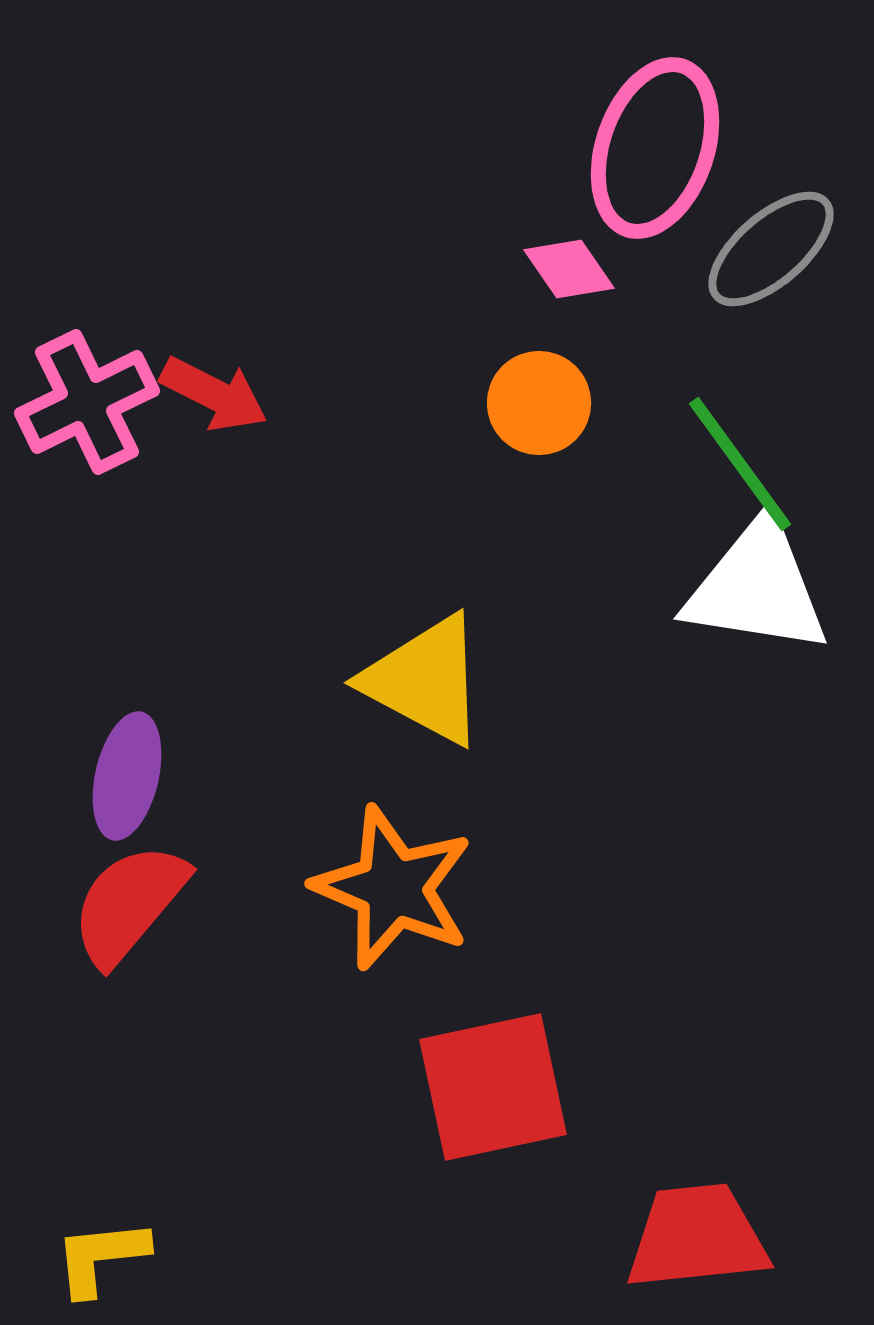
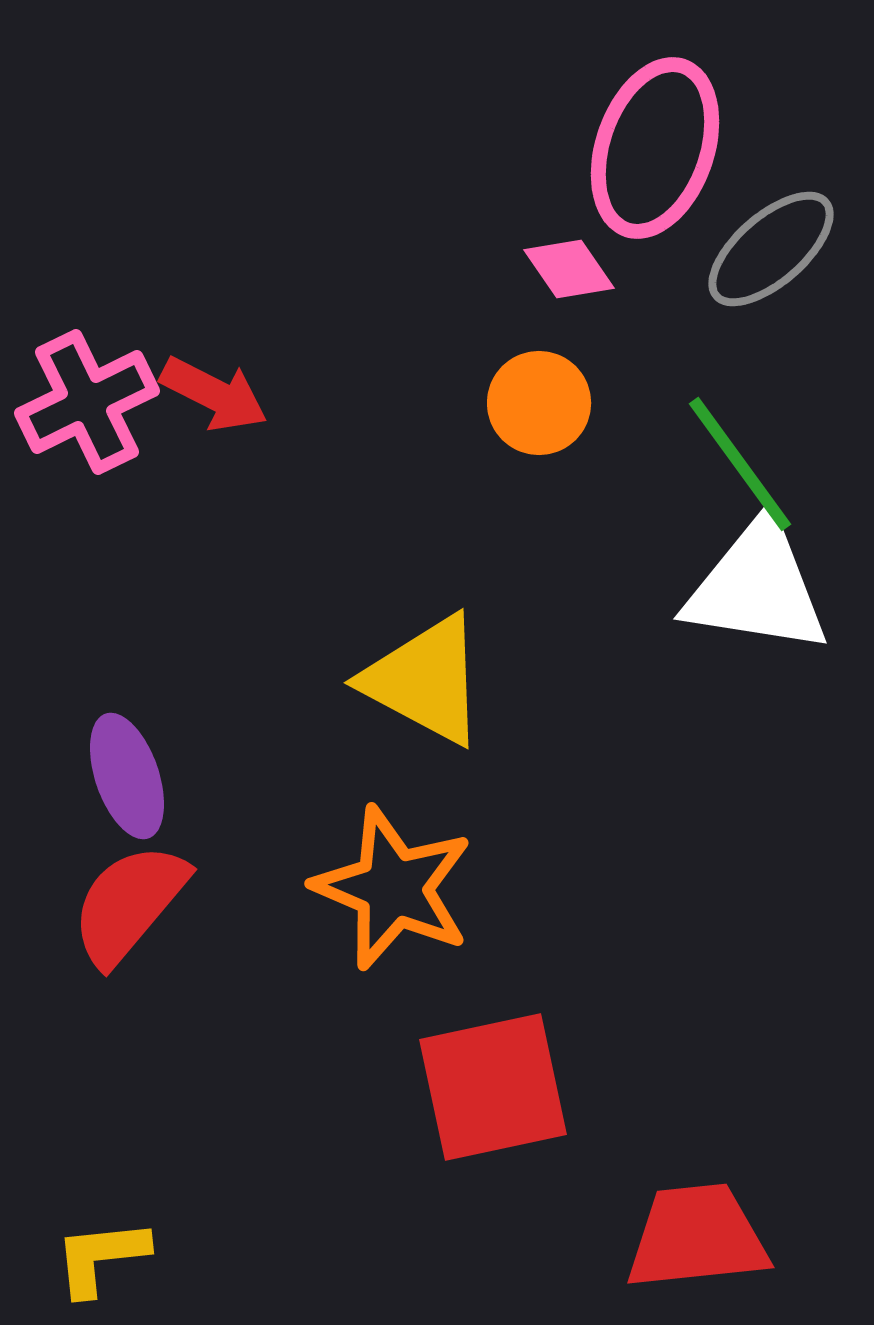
purple ellipse: rotated 32 degrees counterclockwise
